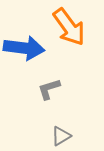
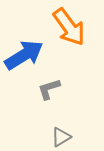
blue arrow: moved 7 px down; rotated 39 degrees counterclockwise
gray triangle: moved 1 px down
